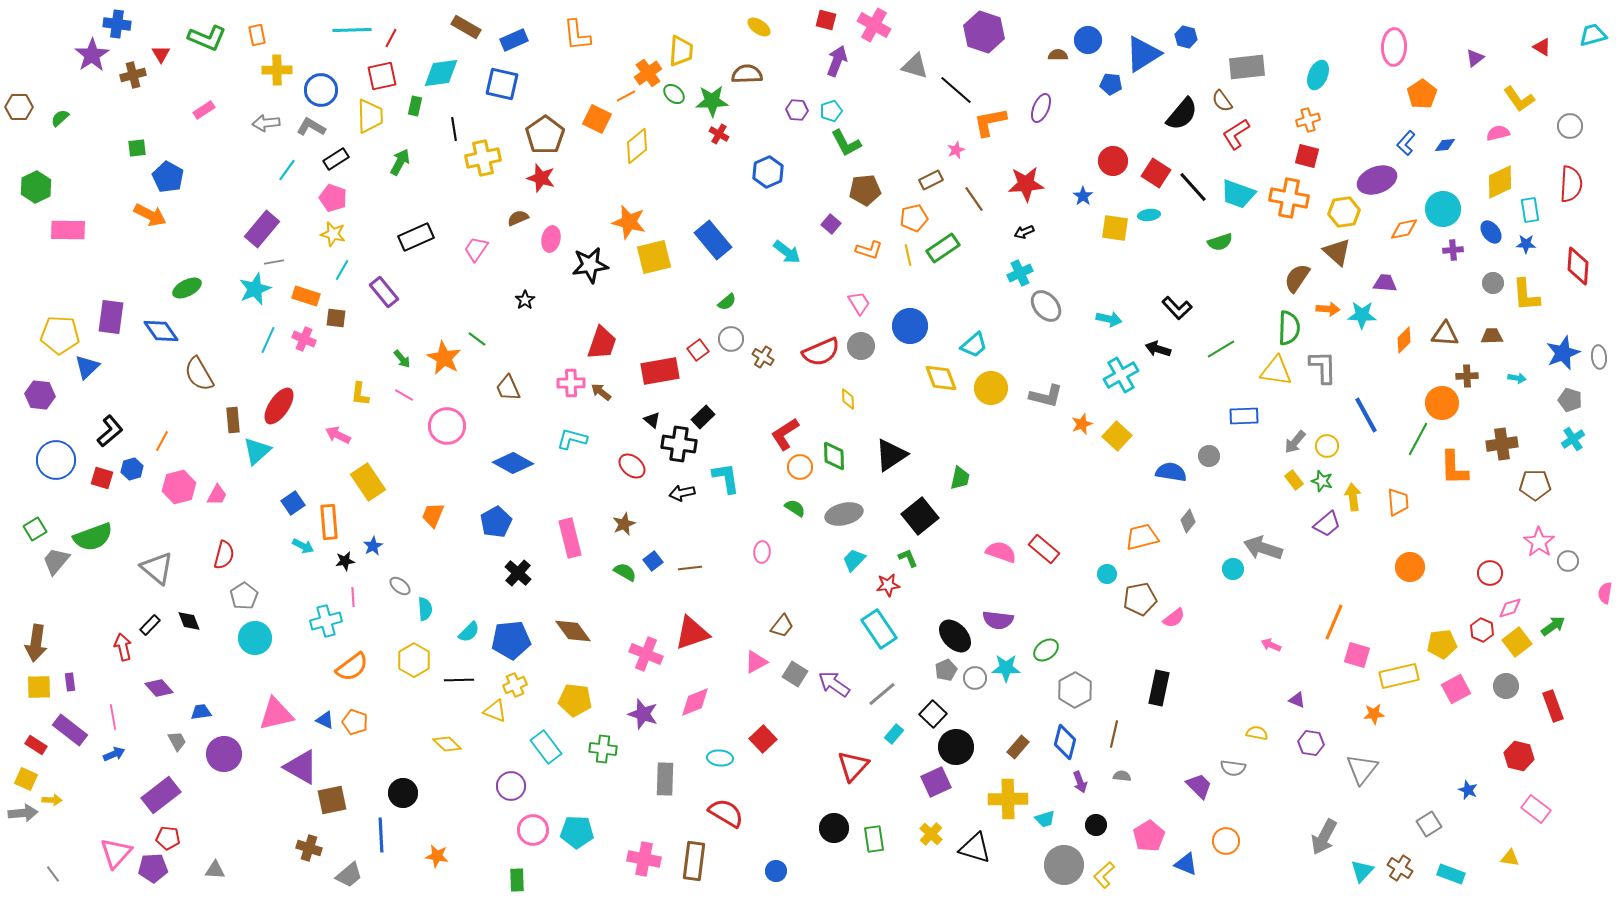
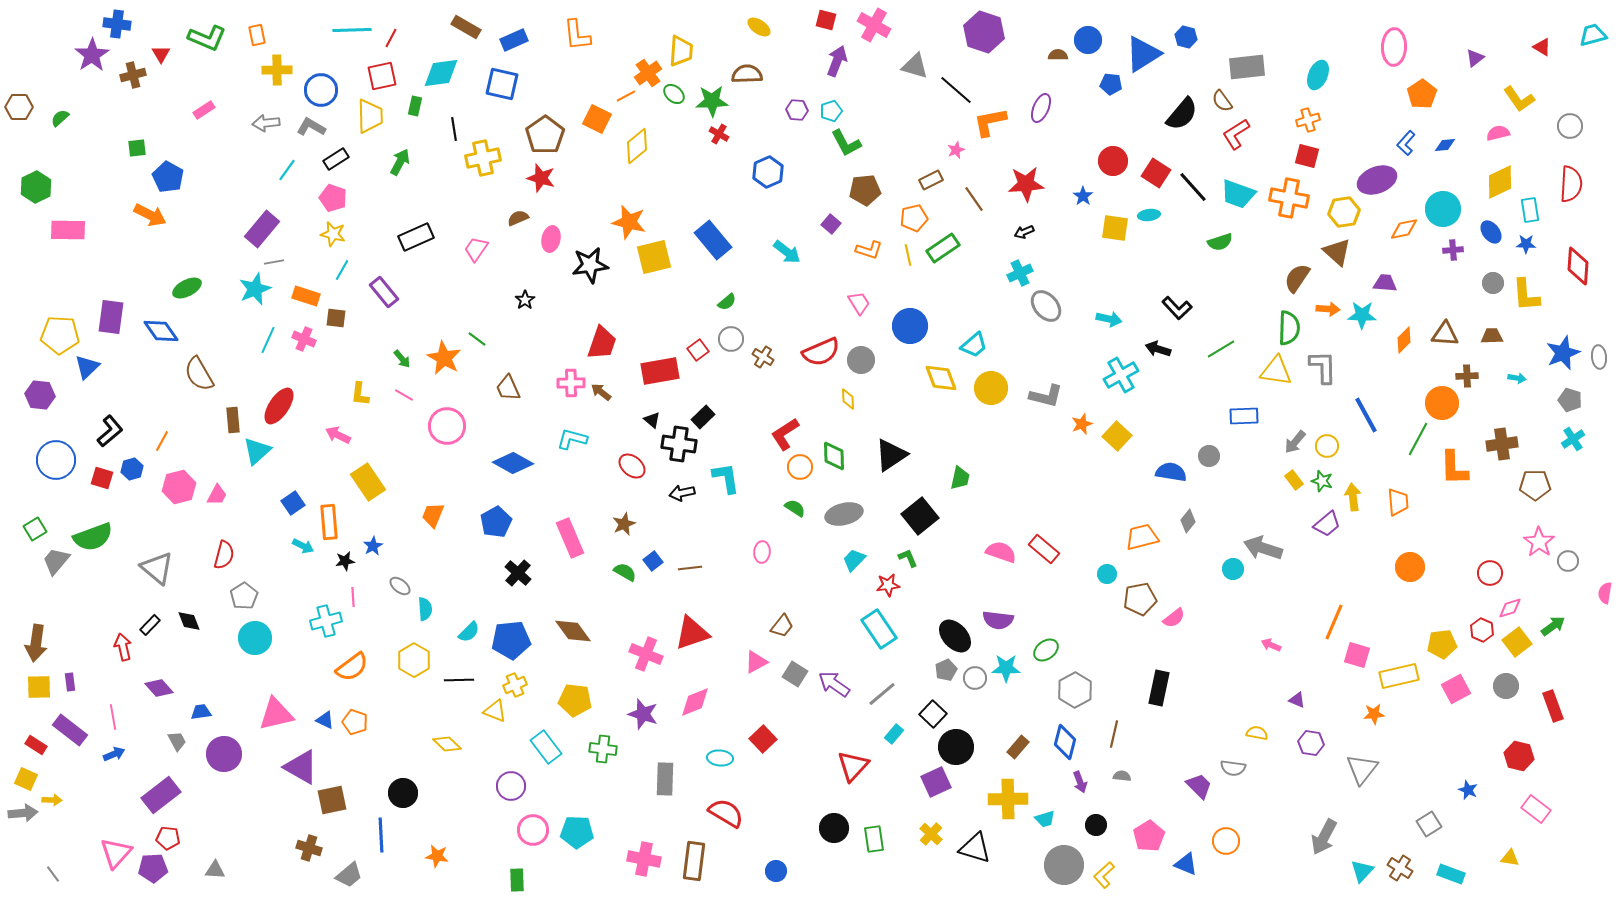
gray circle at (861, 346): moved 14 px down
pink rectangle at (570, 538): rotated 9 degrees counterclockwise
